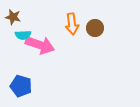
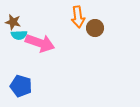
brown star: moved 5 px down
orange arrow: moved 6 px right, 7 px up
cyan semicircle: moved 4 px left
pink arrow: moved 2 px up
